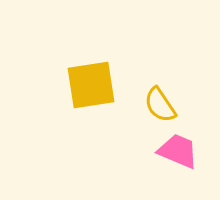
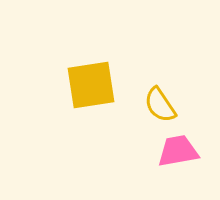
pink trapezoid: rotated 33 degrees counterclockwise
